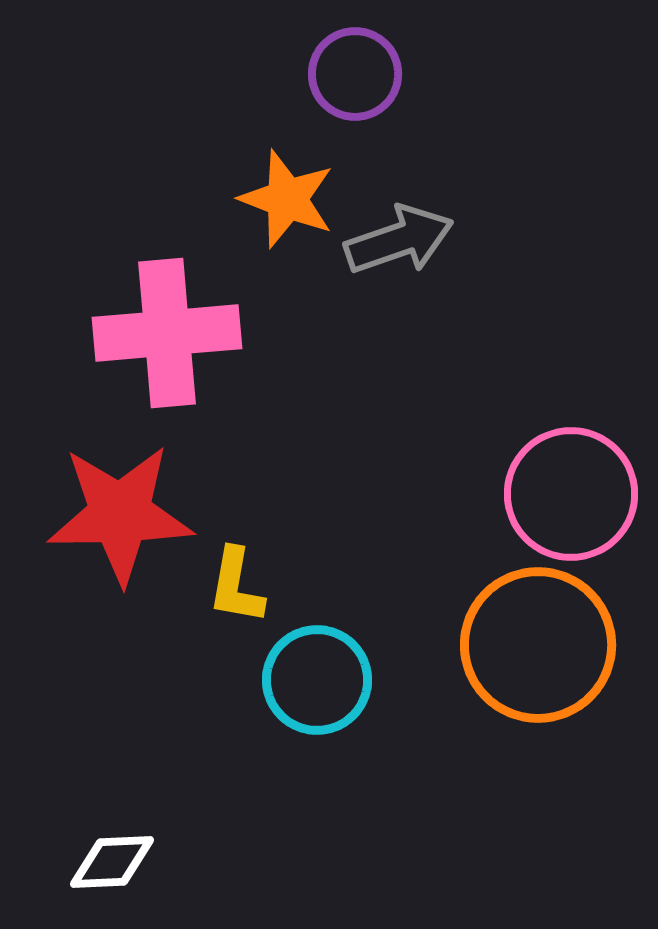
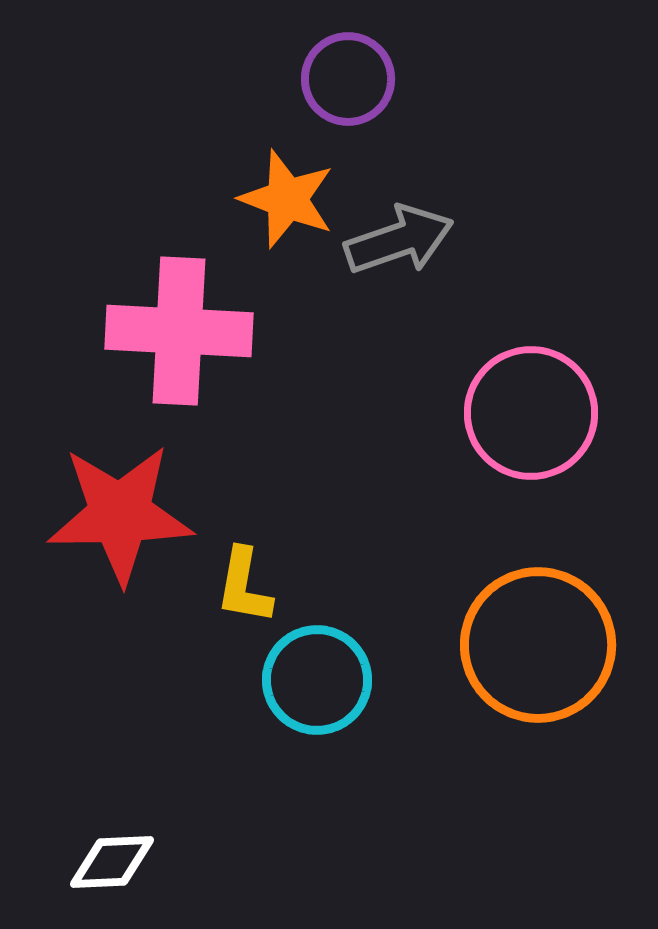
purple circle: moved 7 px left, 5 px down
pink cross: moved 12 px right, 2 px up; rotated 8 degrees clockwise
pink circle: moved 40 px left, 81 px up
yellow L-shape: moved 8 px right
